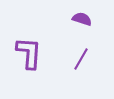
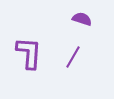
purple line: moved 8 px left, 2 px up
